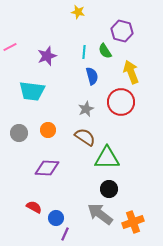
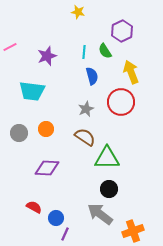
purple hexagon: rotated 20 degrees clockwise
orange circle: moved 2 px left, 1 px up
orange cross: moved 9 px down
